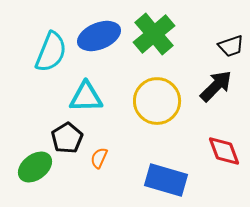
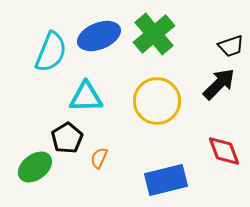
black arrow: moved 3 px right, 2 px up
blue rectangle: rotated 30 degrees counterclockwise
